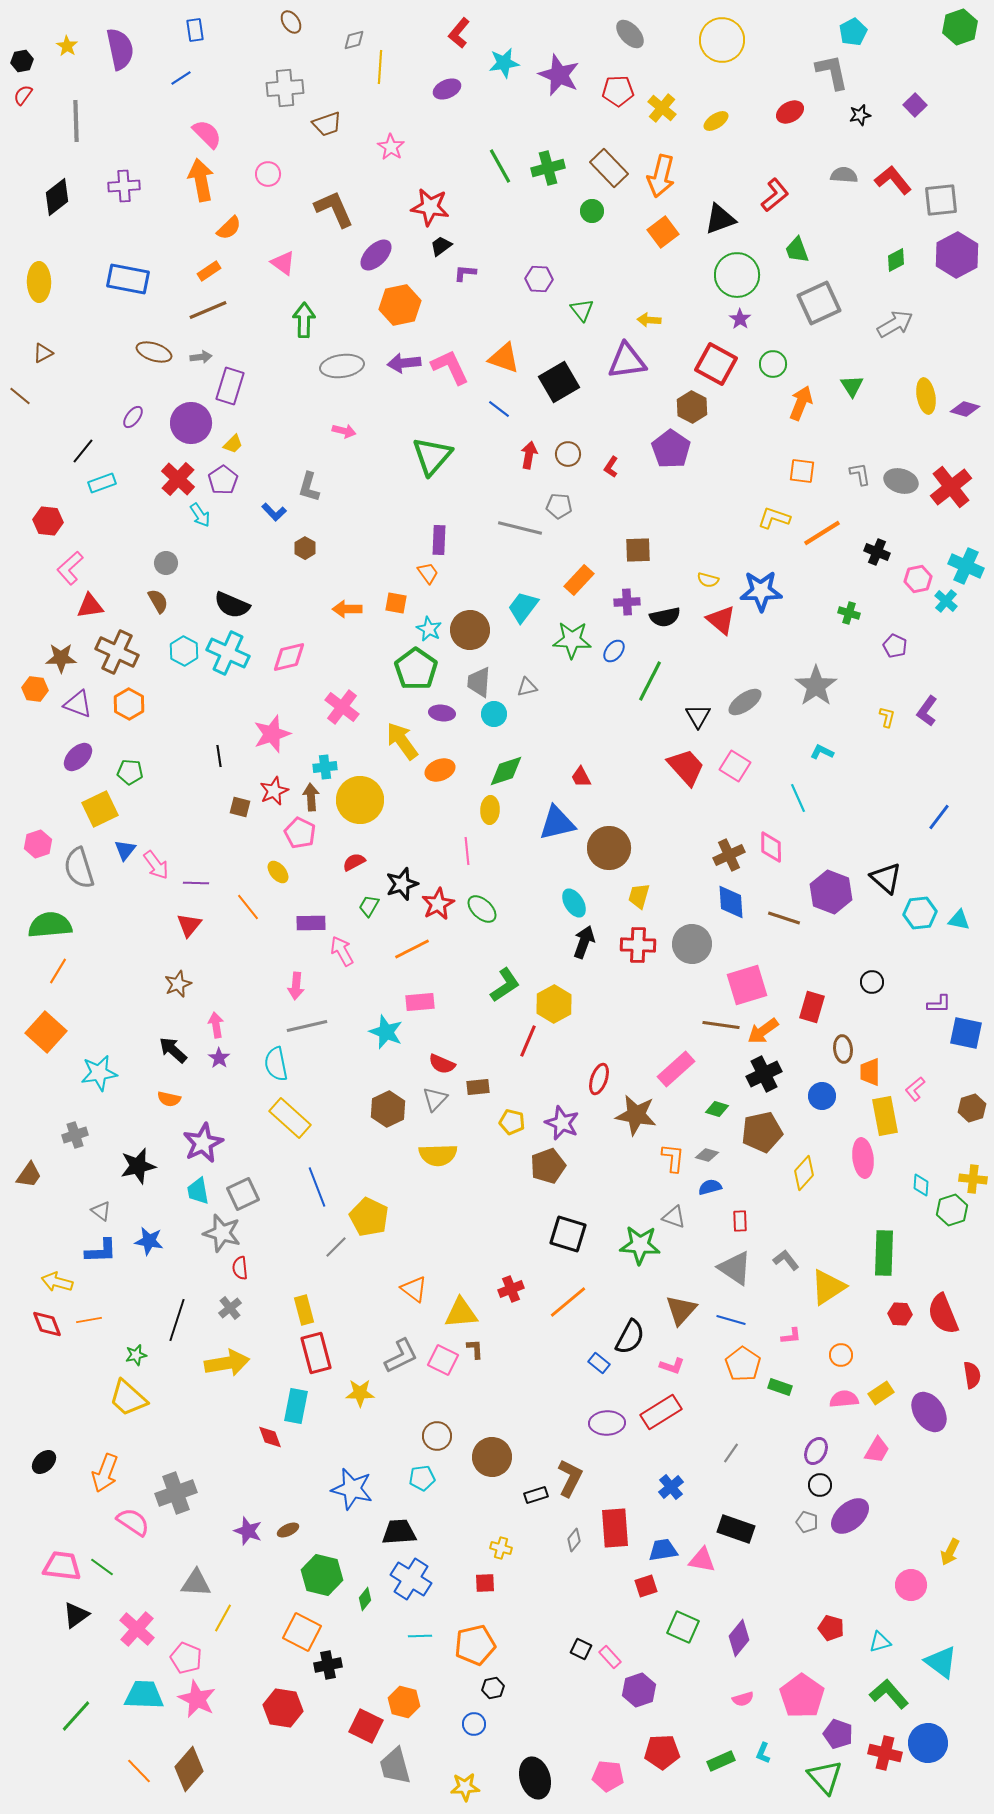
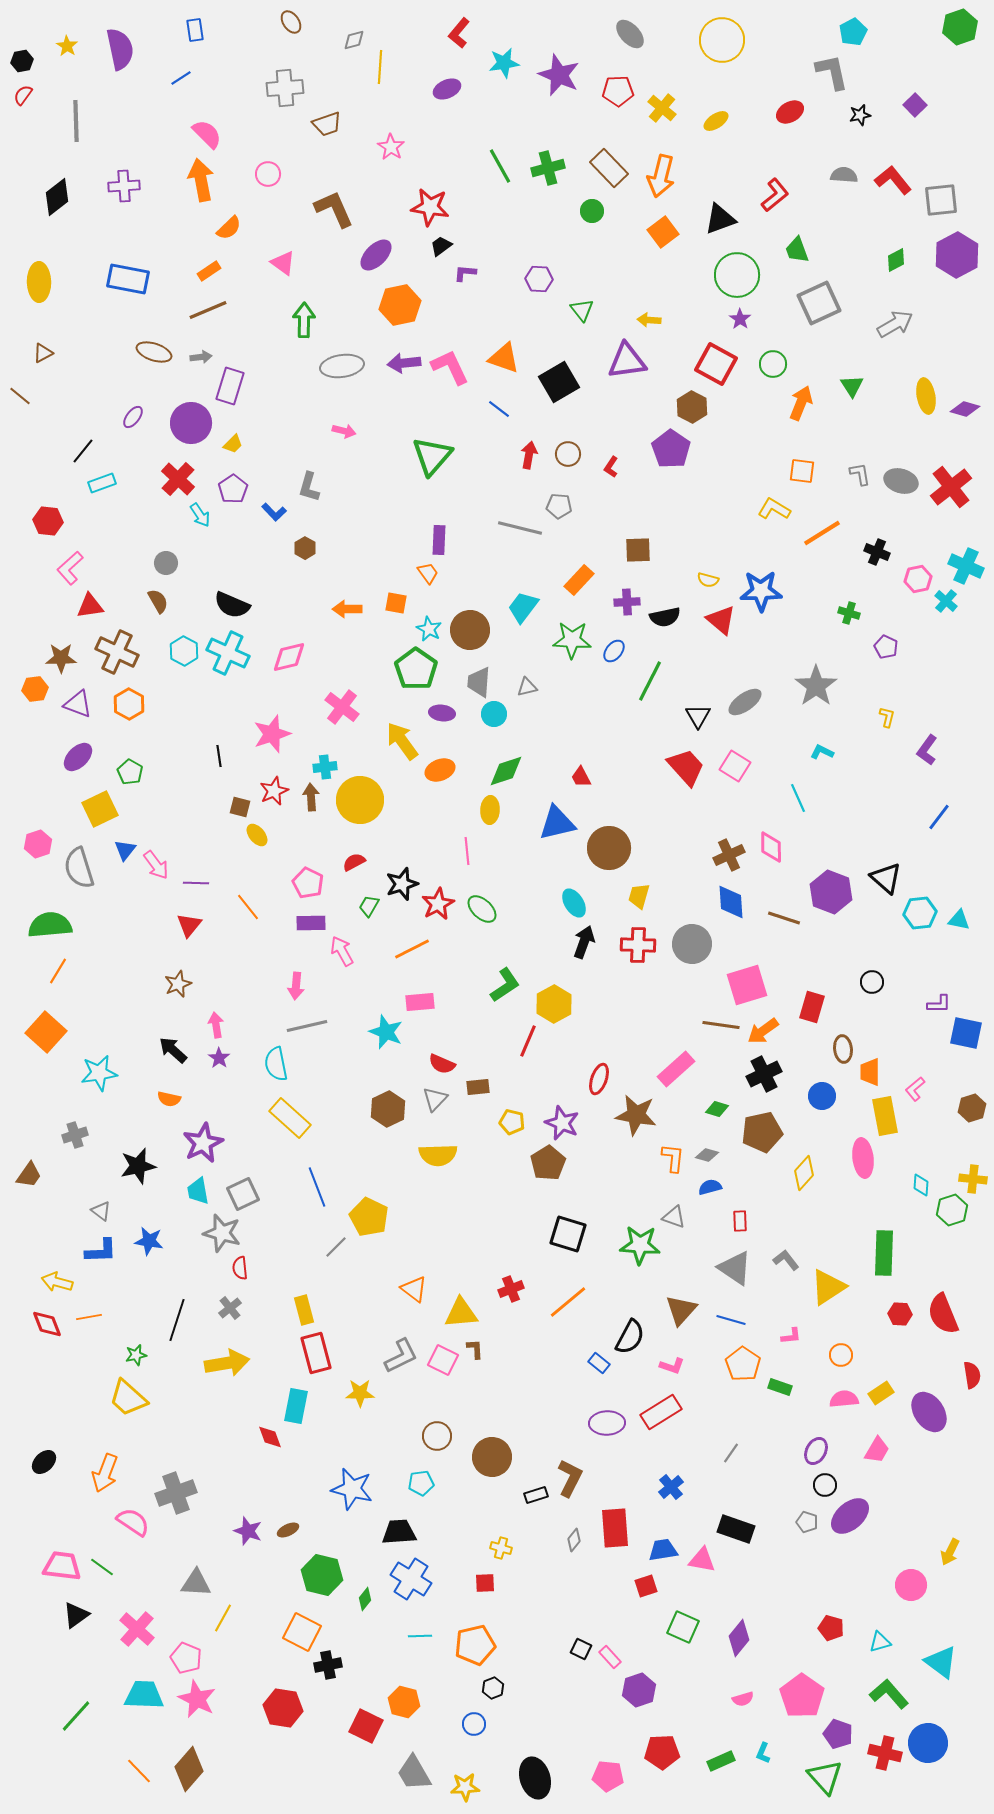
purple pentagon at (223, 480): moved 10 px right, 9 px down
yellow L-shape at (774, 518): moved 9 px up; rotated 12 degrees clockwise
purple pentagon at (895, 646): moved 9 px left, 1 px down
orange hexagon at (35, 689): rotated 15 degrees counterclockwise
purple L-shape at (927, 711): moved 39 px down
green pentagon at (130, 772): rotated 25 degrees clockwise
pink pentagon at (300, 833): moved 8 px right, 50 px down
yellow ellipse at (278, 872): moved 21 px left, 37 px up
brown pentagon at (548, 1166): moved 3 px up; rotated 12 degrees counterclockwise
orange line at (89, 1320): moved 3 px up
cyan pentagon at (422, 1478): moved 1 px left, 5 px down
black circle at (820, 1485): moved 5 px right
black hexagon at (493, 1688): rotated 10 degrees counterclockwise
gray trapezoid at (395, 1766): moved 19 px right, 7 px down; rotated 15 degrees counterclockwise
